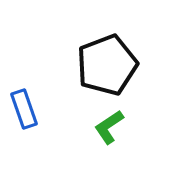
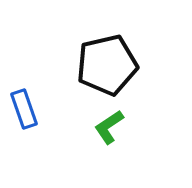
black pentagon: rotated 8 degrees clockwise
